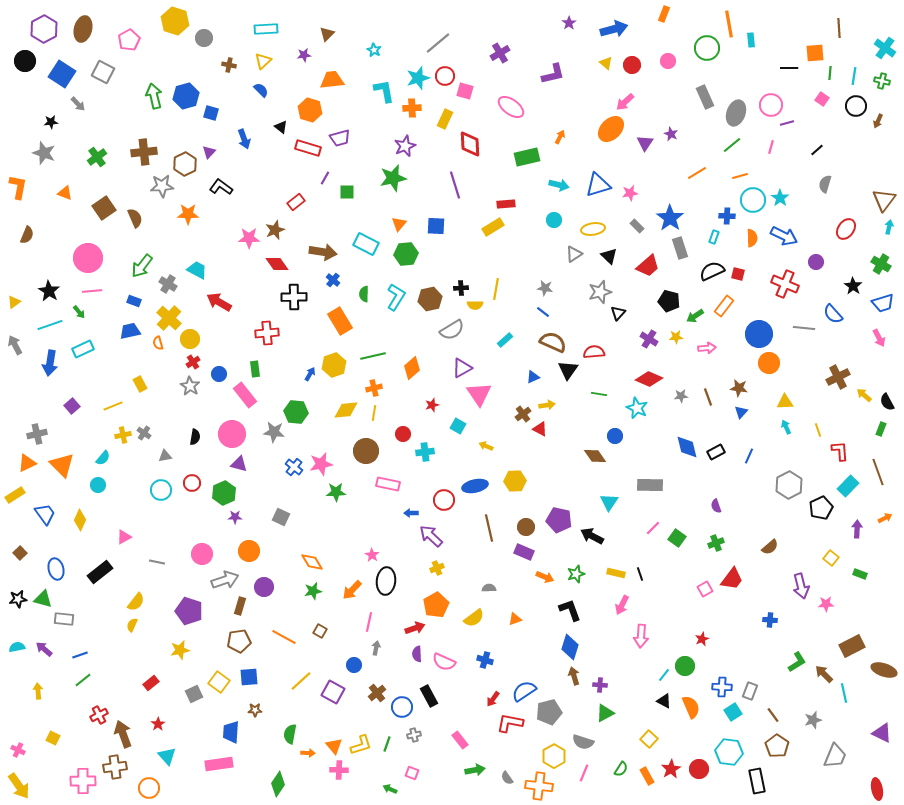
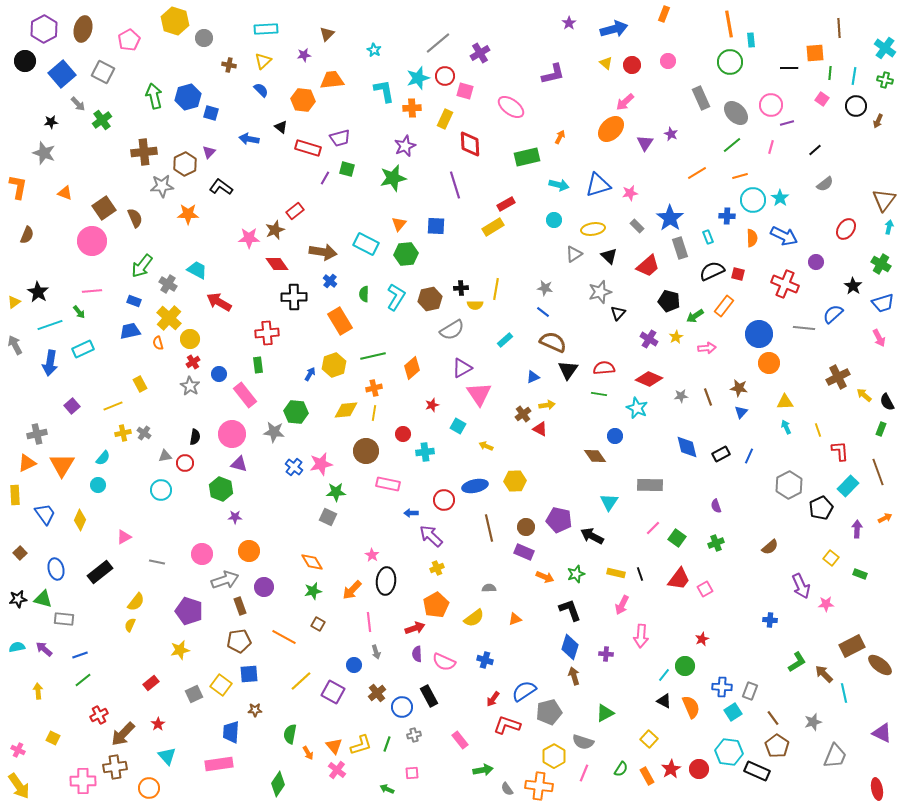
green circle at (707, 48): moved 23 px right, 14 px down
purple cross at (500, 53): moved 20 px left
blue square at (62, 74): rotated 16 degrees clockwise
green cross at (882, 81): moved 3 px right, 1 px up
blue hexagon at (186, 96): moved 2 px right, 1 px down
gray rectangle at (705, 97): moved 4 px left, 1 px down
orange hexagon at (310, 110): moved 7 px left, 10 px up; rotated 10 degrees counterclockwise
gray ellipse at (736, 113): rotated 65 degrees counterclockwise
blue arrow at (244, 139): moved 5 px right; rotated 120 degrees clockwise
black line at (817, 150): moved 2 px left
green cross at (97, 157): moved 5 px right, 37 px up
gray semicircle at (825, 184): rotated 144 degrees counterclockwise
green square at (347, 192): moved 23 px up; rotated 14 degrees clockwise
red rectangle at (296, 202): moved 1 px left, 9 px down
red rectangle at (506, 204): rotated 24 degrees counterclockwise
cyan rectangle at (714, 237): moved 6 px left; rotated 40 degrees counterclockwise
pink circle at (88, 258): moved 4 px right, 17 px up
blue cross at (333, 280): moved 3 px left, 1 px down
black star at (49, 291): moved 11 px left, 1 px down
blue semicircle at (833, 314): rotated 90 degrees clockwise
yellow star at (676, 337): rotated 24 degrees counterclockwise
red semicircle at (594, 352): moved 10 px right, 16 px down
green rectangle at (255, 369): moved 3 px right, 4 px up
yellow cross at (123, 435): moved 2 px up
black rectangle at (716, 452): moved 5 px right, 2 px down
orange triangle at (62, 465): rotated 16 degrees clockwise
red circle at (192, 483): moved 7 px left, 20 px up
green hexagon at (224, 493): moved 3 px left, 4 px up; rotated 15 degrees counterclockwise
yellow rectangle at (15, 495): rotated 60 degrees counterclockwise
gray square at (281, 517): moved 47 px right
red trapezoid at (732, 579): moved 53 px left
purple arrow at (801, 586): rotated 10 degrees counterclockwise
brown rectangle at (240, 606): rotated 36 degrees counterclockwise
pink line at (369, 622): rotated 18 degrees counterclockwise
yellow semicircle at (132, 625): moved 2 px left
brown square at (320, 631): moved 2 px left, 7 px up
gray arrow at (376, 648): moved 4 px down; rotated 152 degrees clockwise
brown ellipse at (884, 670): moved 4 px left, 5 px up; rotated 20 degrees clockwise
blue square at (249, 677): moved 3 px up
yellow square at (219, 682): moved 2 px right, 3 px down
purple cross at (600, 685): moved 6 px right, 31 px up
brown line at (773, 715): moved 3 px down
gray star at (813, 720): moved 2 px down
red L-shape at (510, 723): moved 3 px left, 2 px down; rotated 8 degrees clockwise
brown arrow at (123, 734): rotated 116 degrees counterclockwise
orange arrow at (308, 753): rotated 56 degrees clockwise
pink cross at (339, 770): moved 2 px left; rotated 36 degrees clockwise
green arrow at (475, 770): moved 8 px right
pink square at (412, 773): rotated 24 degrees counterclockwise
gray semicircle at (507, 778): moved 11 px down
black rectangle at (757, 781): moved 10 px up; rotated 55 degrees counterclockwise
green arrow at (390, 789): moved 3 px left
